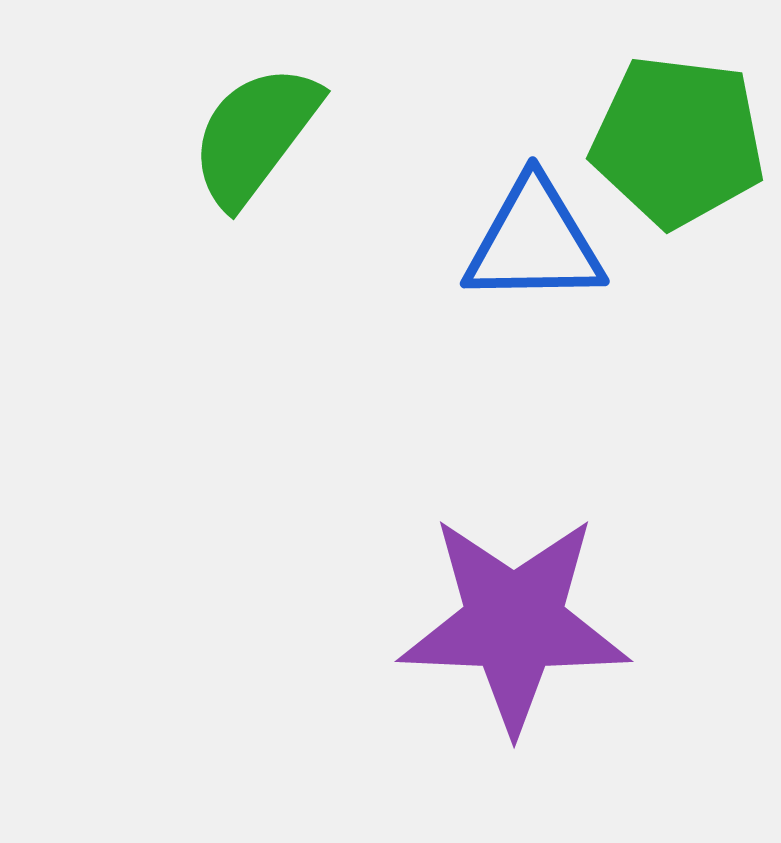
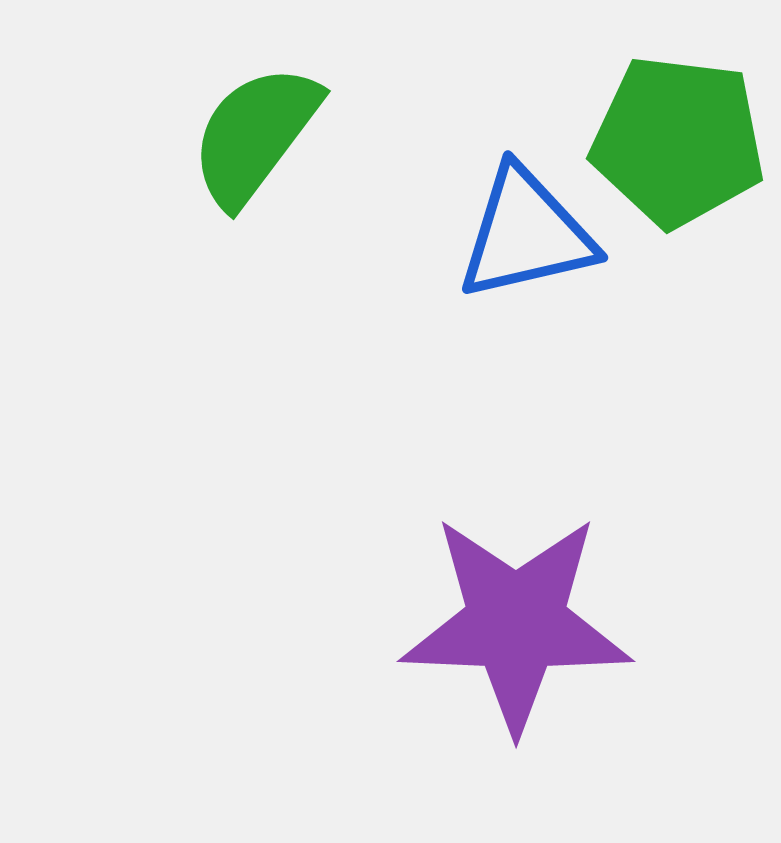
blue triangle: moved 8 px left, 8 px up; rotated 12 degrees counterclockwise
purple star: moved 2 px right
